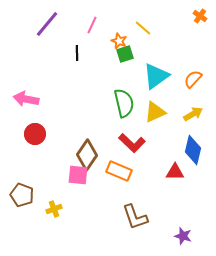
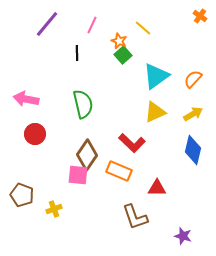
green square: moved 2 px left, 1 px down; rotated 24 degrees counterclockwise
green semicircle: moved 41 px left, 1 px down
red triangle: moved 18 px left, 16 px down
